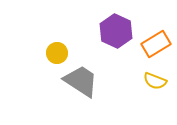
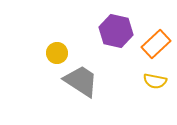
purple hexagon: rotated 12 degrees counterclockwise
orange rectangle: rotated 12 degrees counterclockwise
yellow semicircle: rotated 10 degrees counterclockwise
